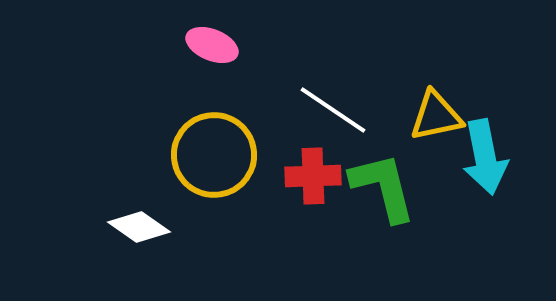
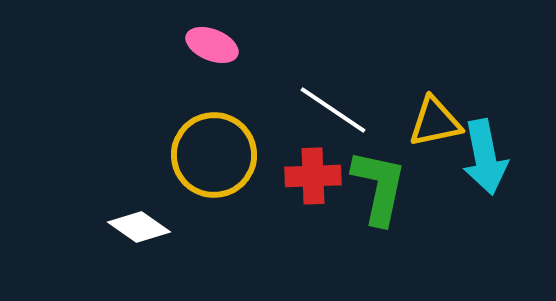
yellow triangle: moved 1 px left, 6 px down
green L-shape: moved 4 px left; rotated 26 degrees clockwise
